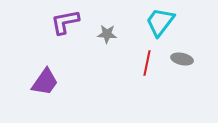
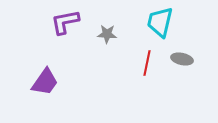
cyan trapezoid: rotated 24 degrees counterclockwise
